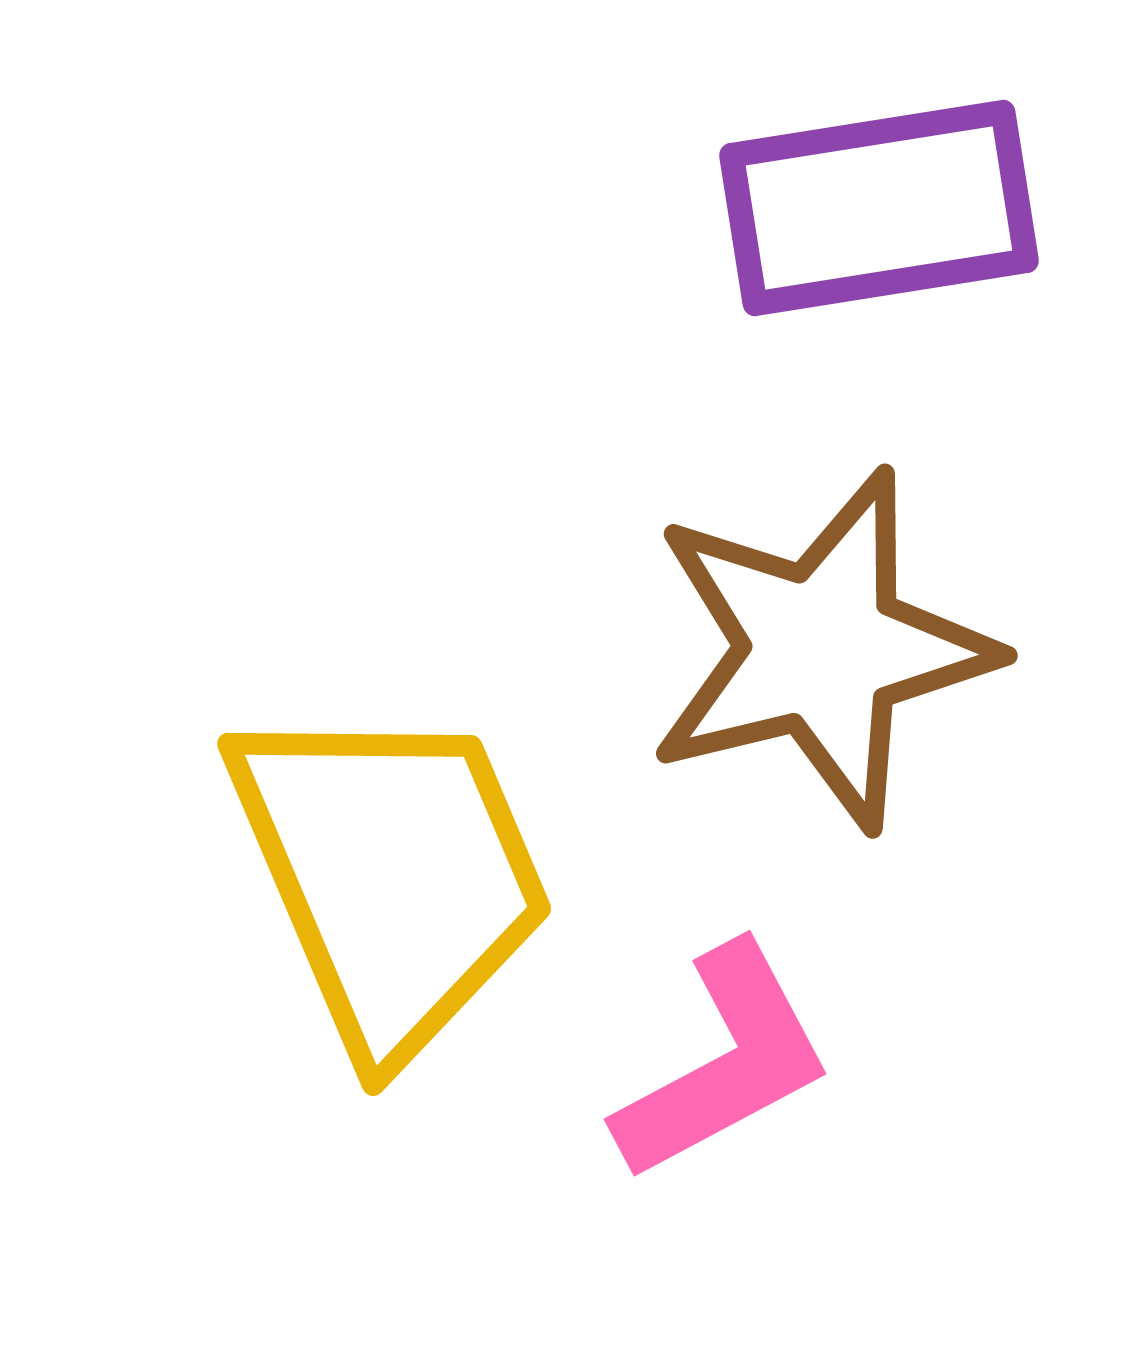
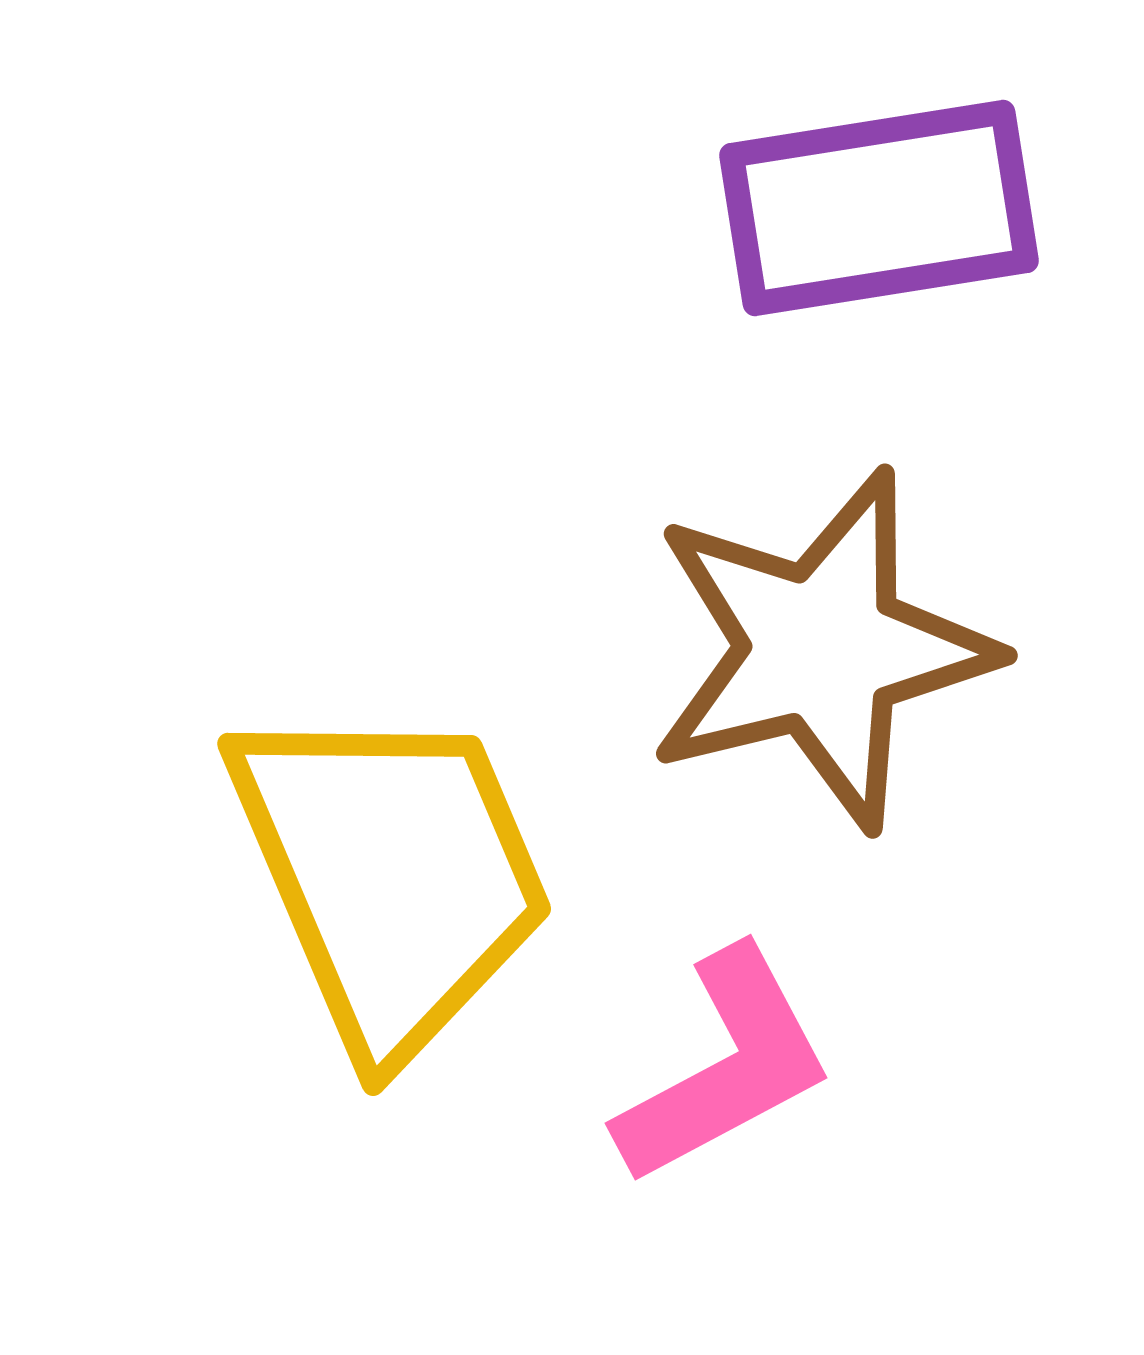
pink L-shape: moved 1 px right, 4 px down
